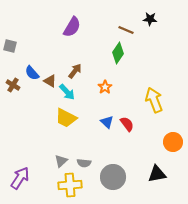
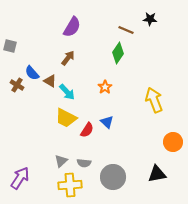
brown arrow: moved 7 px left, 13 px up
brown cross: moved 4 px right
red semicircle: moved 40 px left, 6 px down; rotated 70 degrees clockwise
